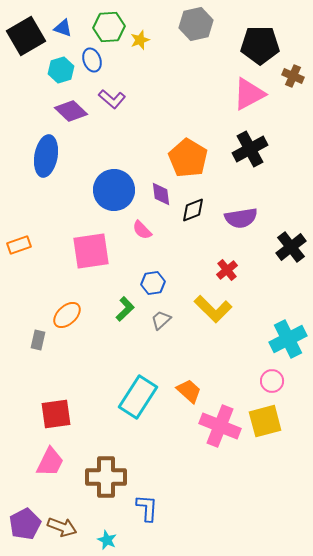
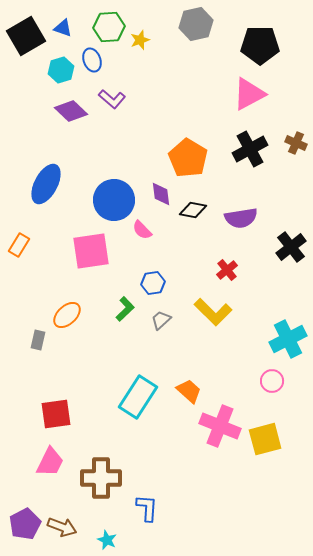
brown cross at (293, 76): moved 3 px right, 67 px down
blue ellipse at (46, 156): moved 28 px down; rotated 18 degrees clockwise
blue circle at (114, 190): moved 10 px down
black diamond at (193, 210): rotated 32 degrees clockwise
orange rectangle at (19, 245): rotated 40 degrees counterclockwise
yellow L-shape at (213, 309): moved 3 px down
yellow square at (265, 421): moved 18 px down
brown cross at (106, 477): moved 5 px left, 1 px down
